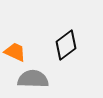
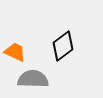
black diamond: moved 3 px left, 1 px down
